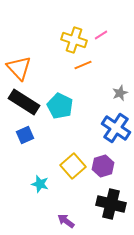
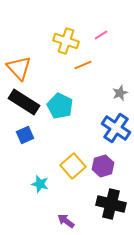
yellow cross: moved 8 px left, 1 px down
